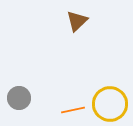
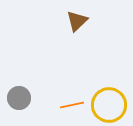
yellow circle: moved 1 px left, 1 px down
orange line: moved 1 px left, 5 px up
